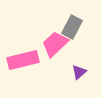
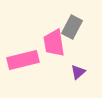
pink trapezoid: moved 1 px left, 1 px up; rotated 56 degrees counterclockwise
purple triangle: moved 1 px left
